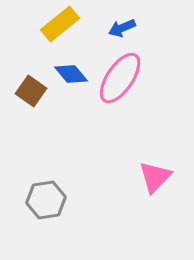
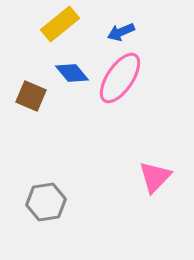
blue arrow: moved 1 px left, 4 px down
blue diamond: moved 1 px right, 1 px up
brown square: moved 5 px down; rotated 12 degrees counterclockwise
gray hexagon: moved 2 px down
